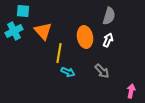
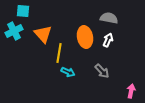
gray semicircle: moved 2 px down; rotated 96 degrees counterclockwise
orange triangle: moved 3 px down
